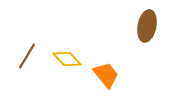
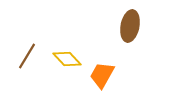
brown ellipse: moved 17 px left
orange trapezoid: moved 4 px left; rotated 112 degrees counterclockwise
